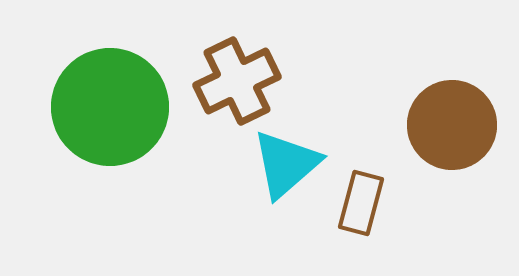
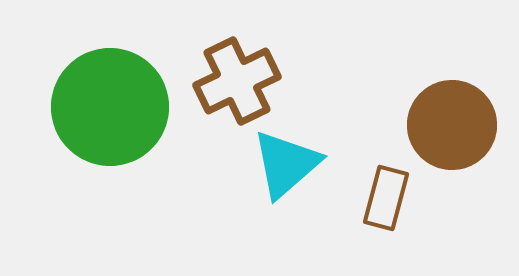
brown rectangle: moved 25 px right, 5 px up
